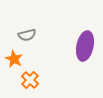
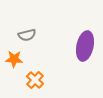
orange star: rotated 24 degrees counterclockwise
orange cross: moved 5 px right
